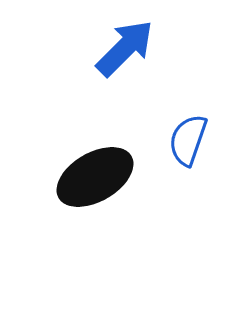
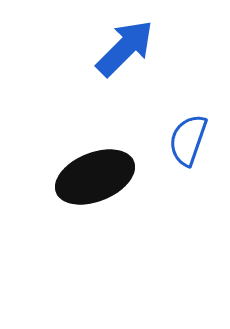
black ellipse: rotated 8 degrees clockwise
